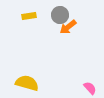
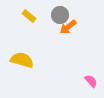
yellow rectangle: rotated 48 degrees clockwise
yellow semicircle: moved 5 px left, 23 px up
pink semicircle: moved 1 px right, 7 px up
